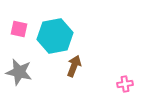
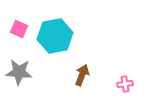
pink square: rotated 12 degrees clockwise
brown arrow: moved 8 px right, 9 px down
gray star: rotated 8 degrees counterclockwise
